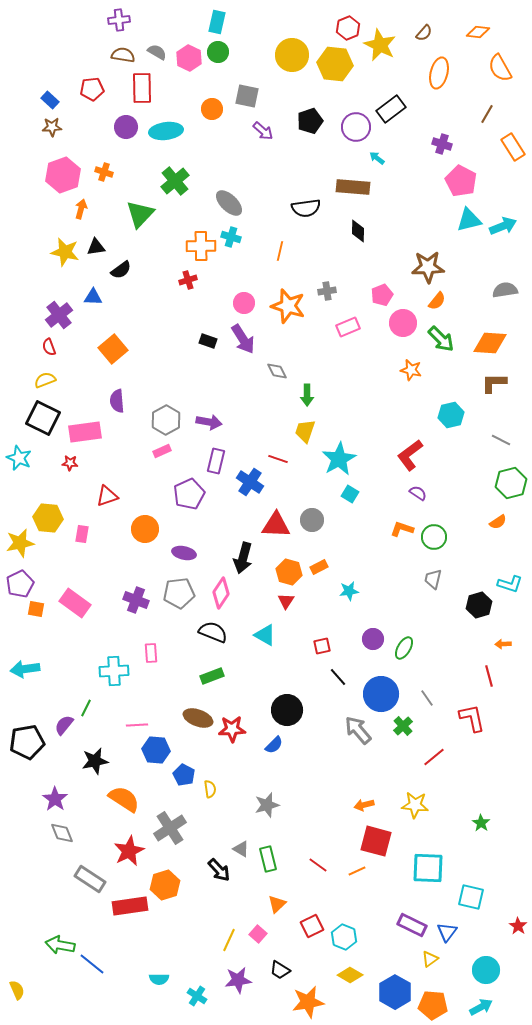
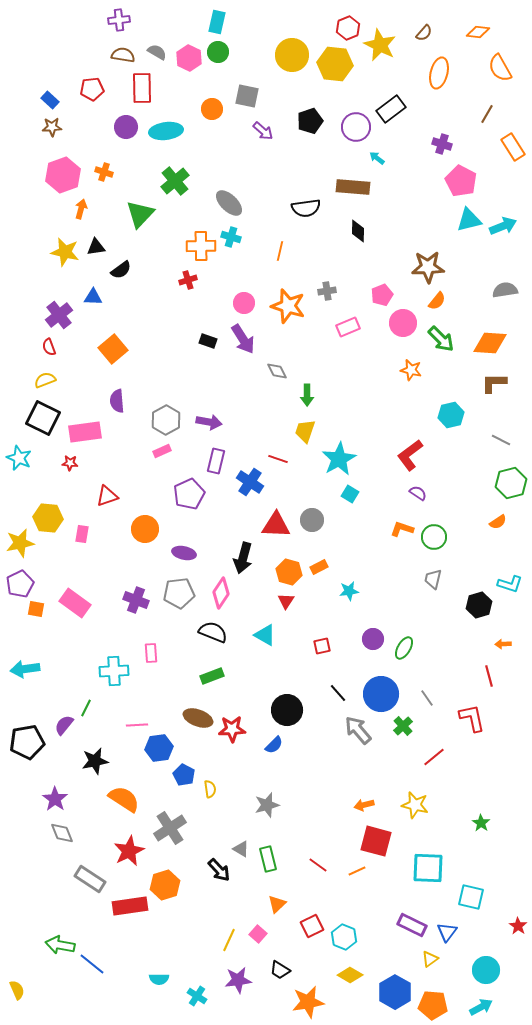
black line at (338, 677): moved 16 px down
blue hexagon at (156, 750): moved 3 px right, 2 px up; rotated 12 degrees counterclockwise
yellow star at (415, 805): rotated 8 degrees clockwise
